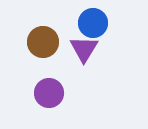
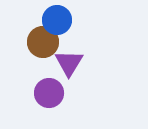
blue circle: moved 36 px left, 3 px up
purple triangle: moved 15 px left, 14 px down
